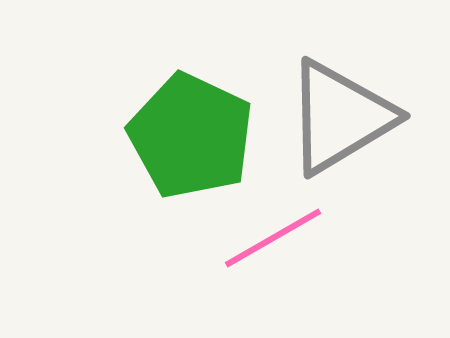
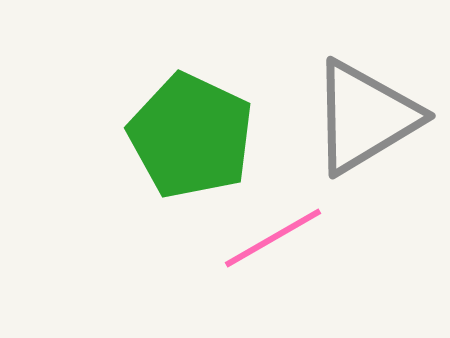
gray triangle: moved 25 px right
